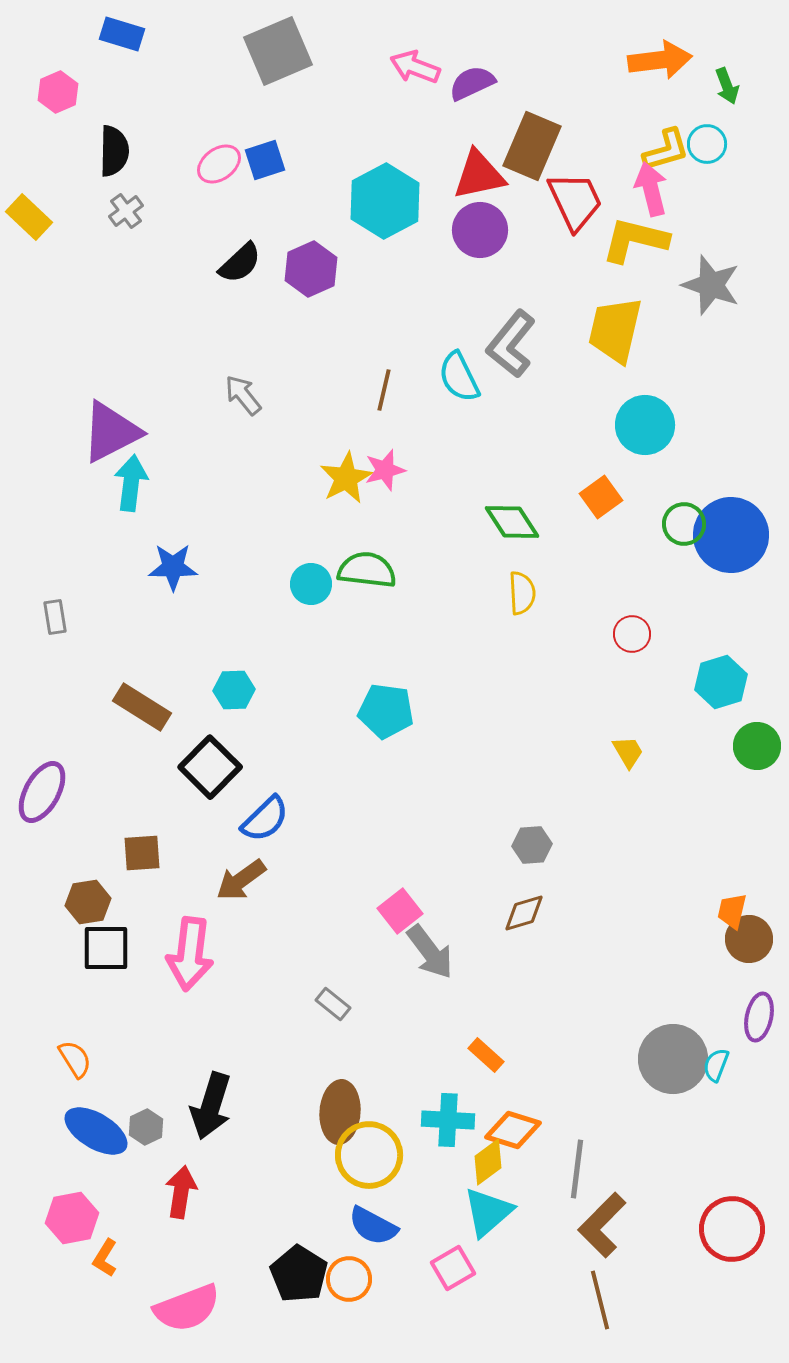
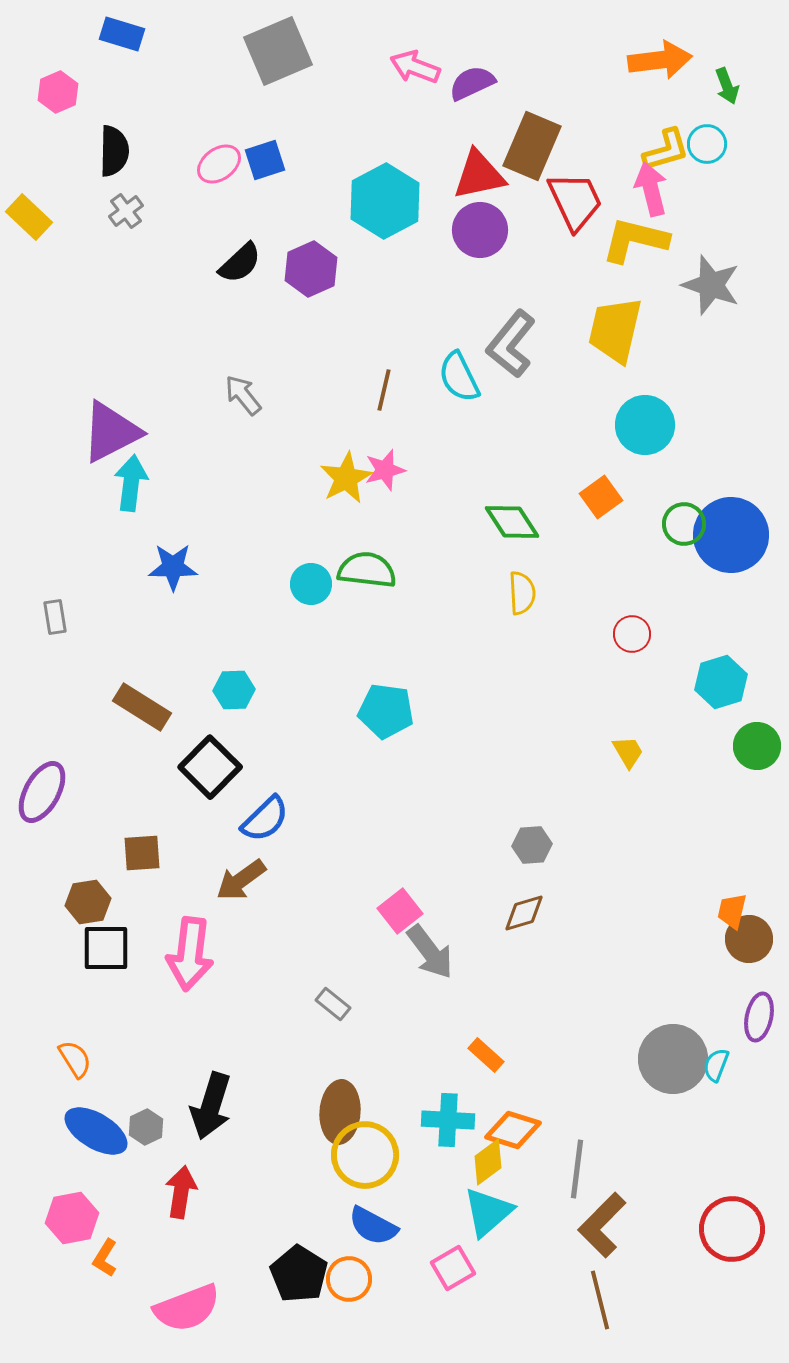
yellow circle at (369, 1155): moved 4 px left
